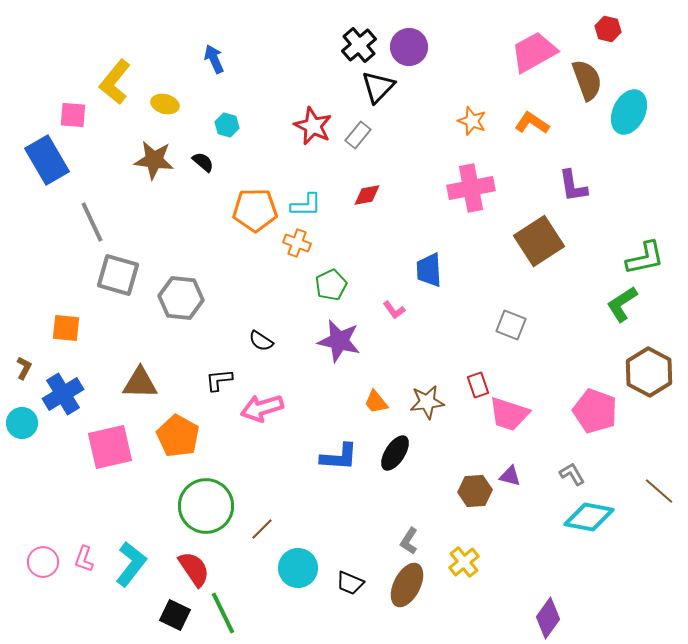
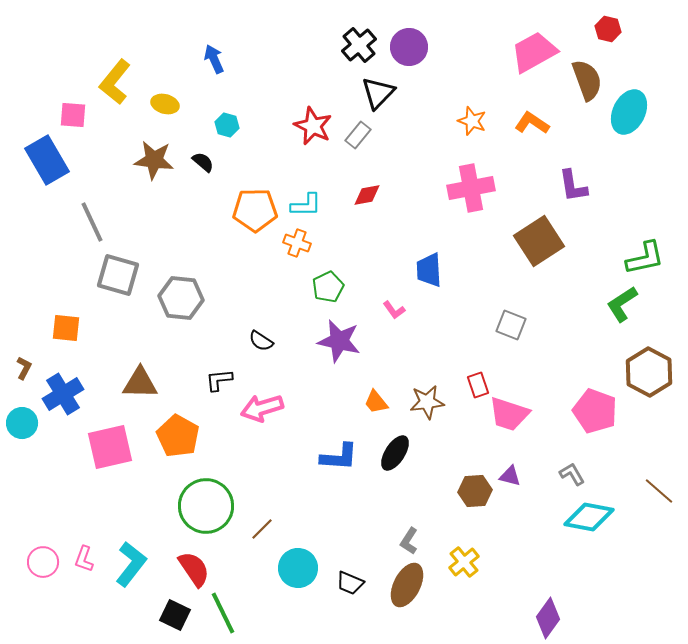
black triangle at (378, 87): moved 6 px down
green pentagon at (331, 285): moved 3 px left, 2 px down
